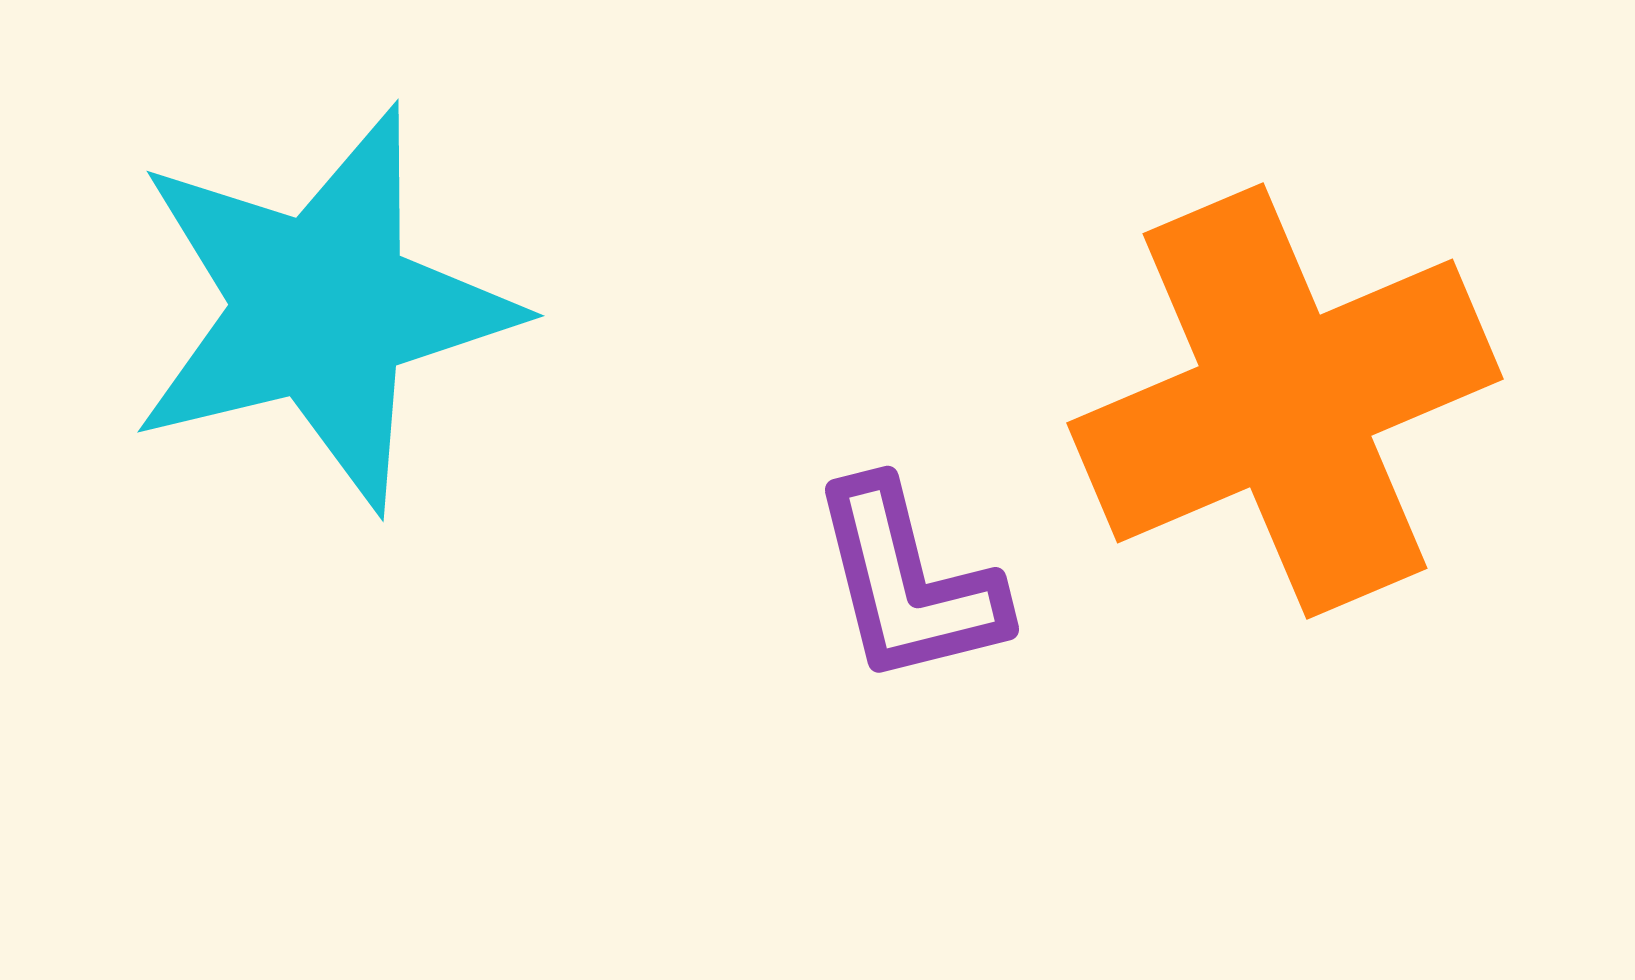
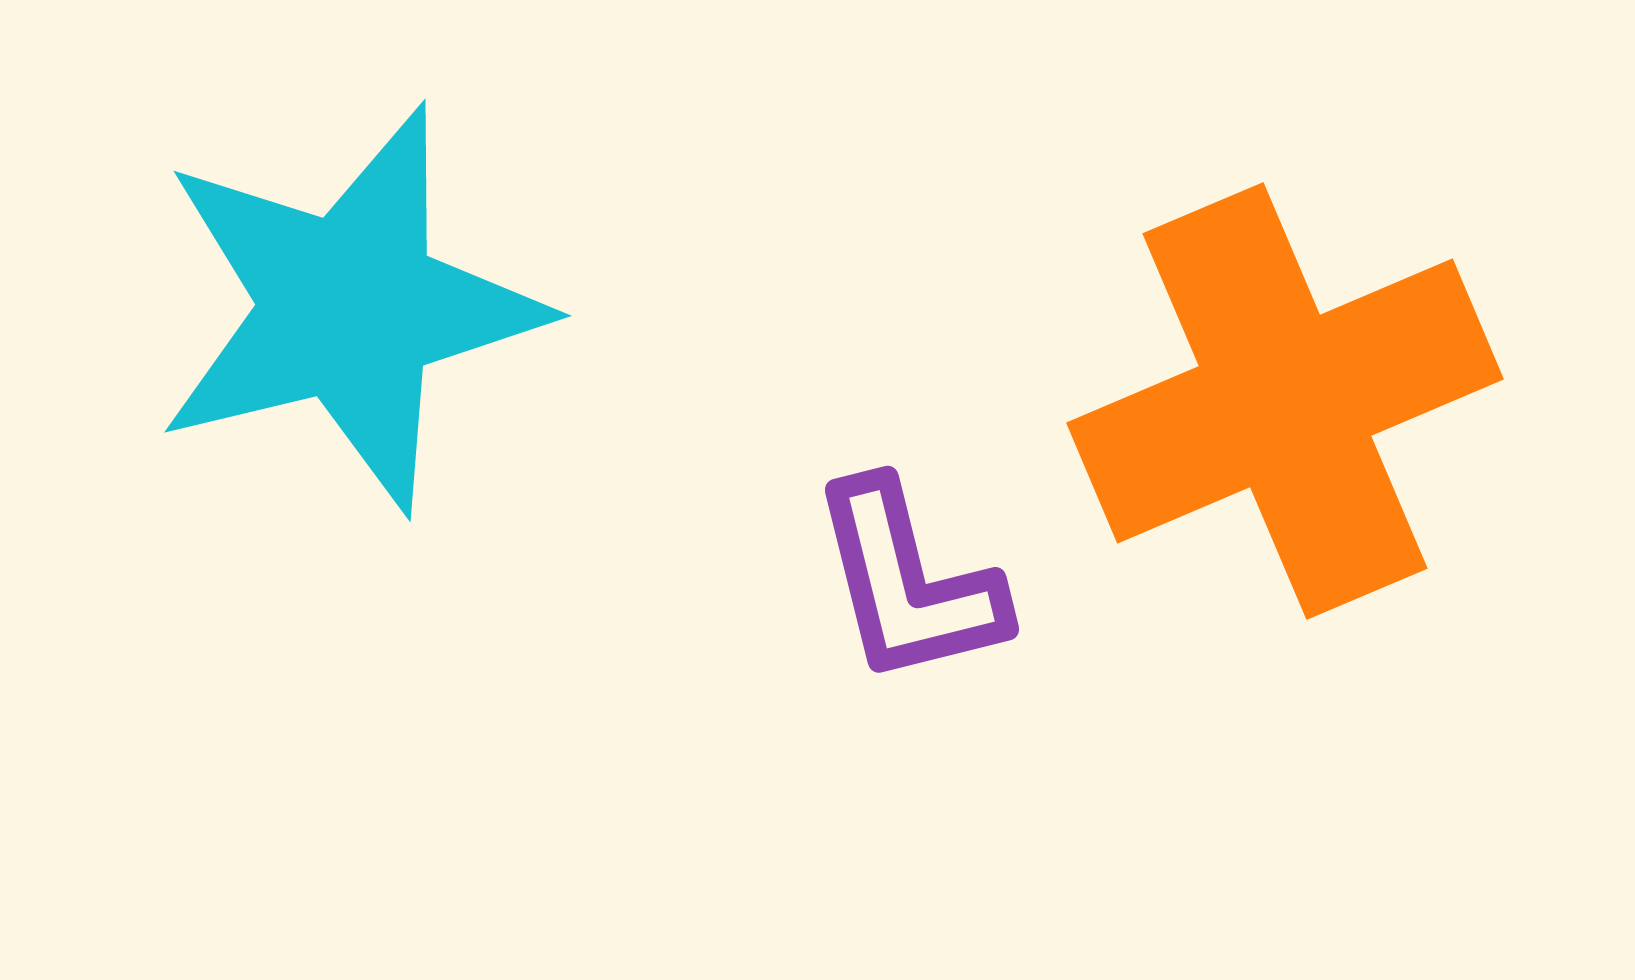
cyan star: moved 27 px right
